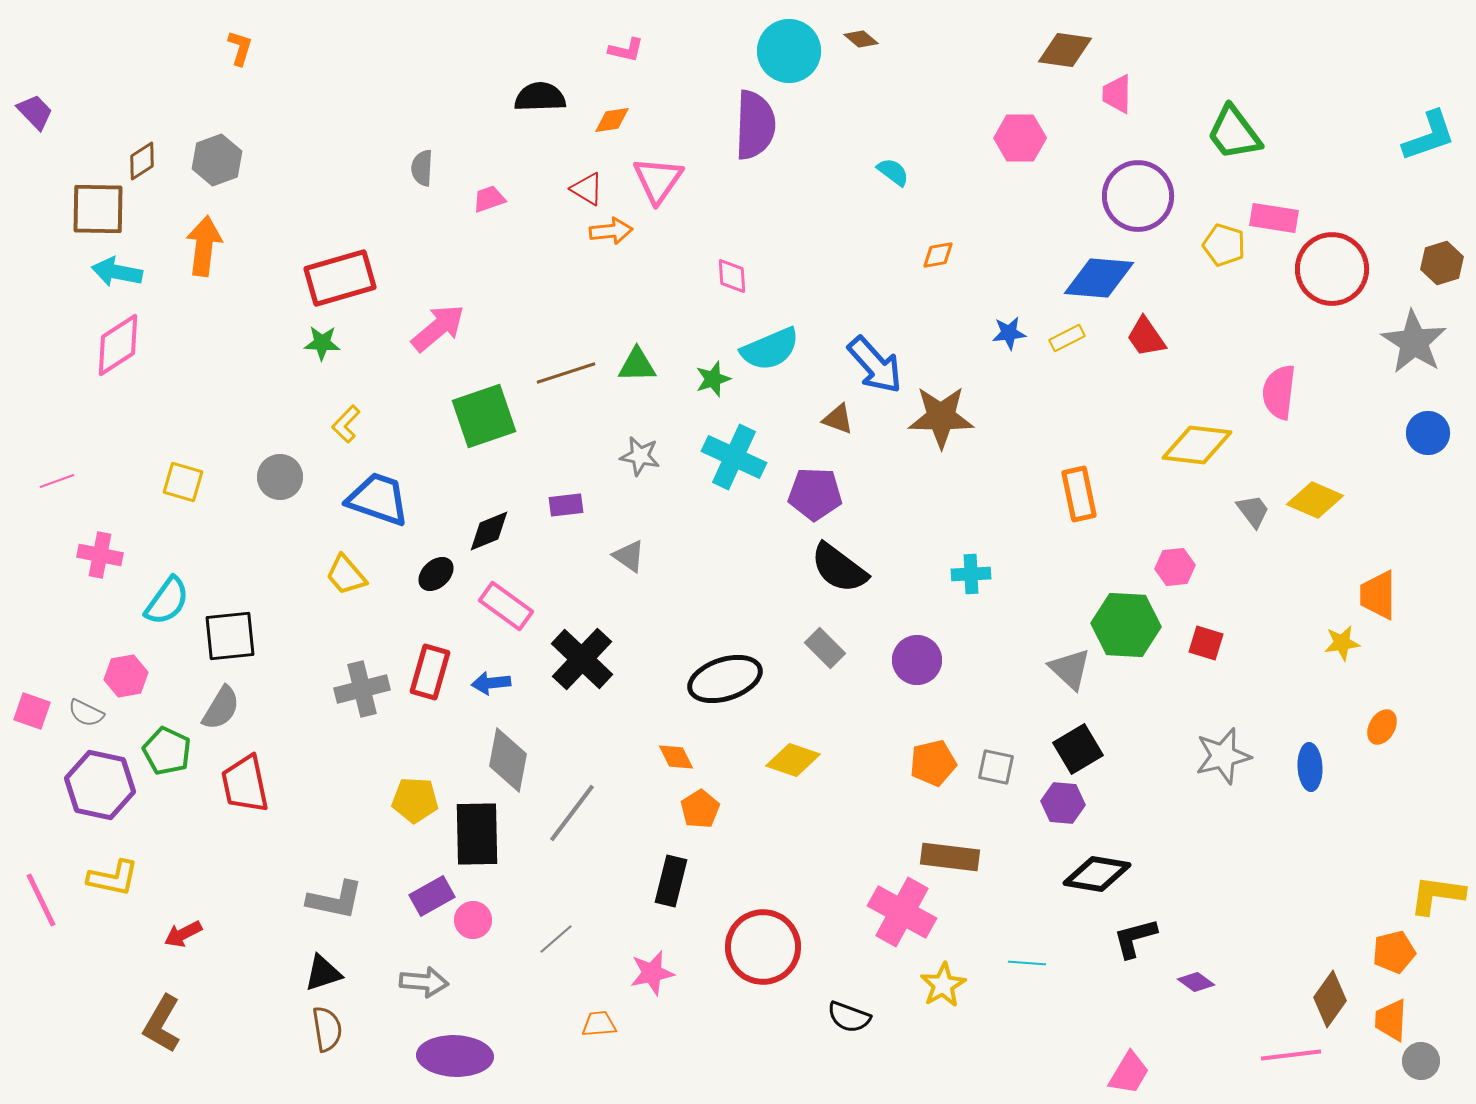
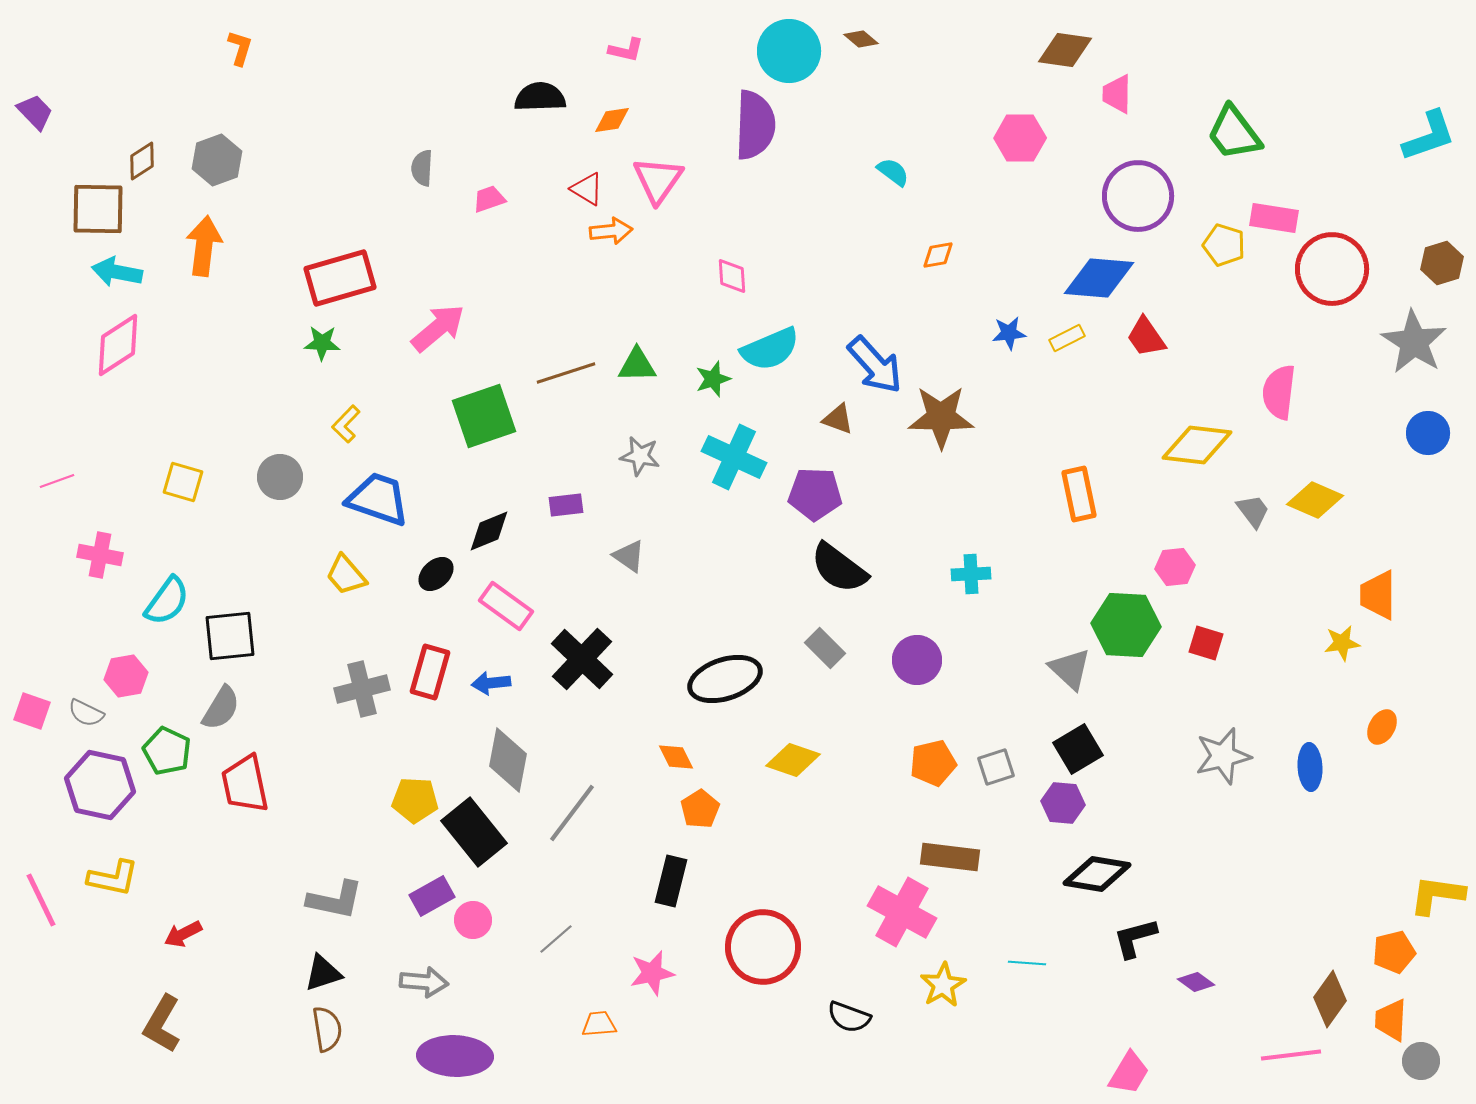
gray square at (996, 767): rotated 30 degrees counterclockwise
black rectangle at (477, 834): moved 3 px left, 2 px up; rotated 38 degrees counterclockwise
